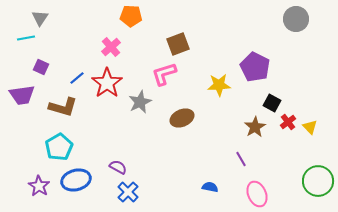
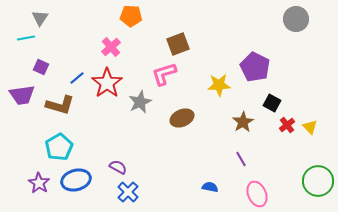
brown L-shape: moved 3 px left, 2 px up
red cross: moved 1 px left, 3 px down
brown star: moved 12 px left, 5 px up
purple star: moved 3 px up
